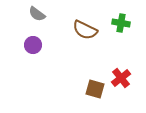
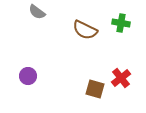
gray semicircle: moved 2 px up
purple circle: moved 5 px left, 31 px down
